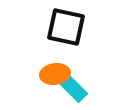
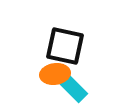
black square: moved 1 px left, 19 px down
